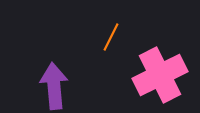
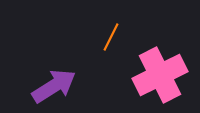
purple arrow: rotated 63 degrees clockwise
